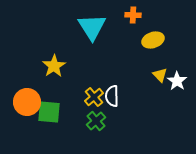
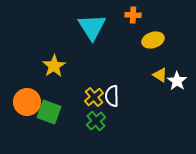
yellow triangle: rotated 14 degrees counterclockwise
green square: rotated 15 degrees clockwise
